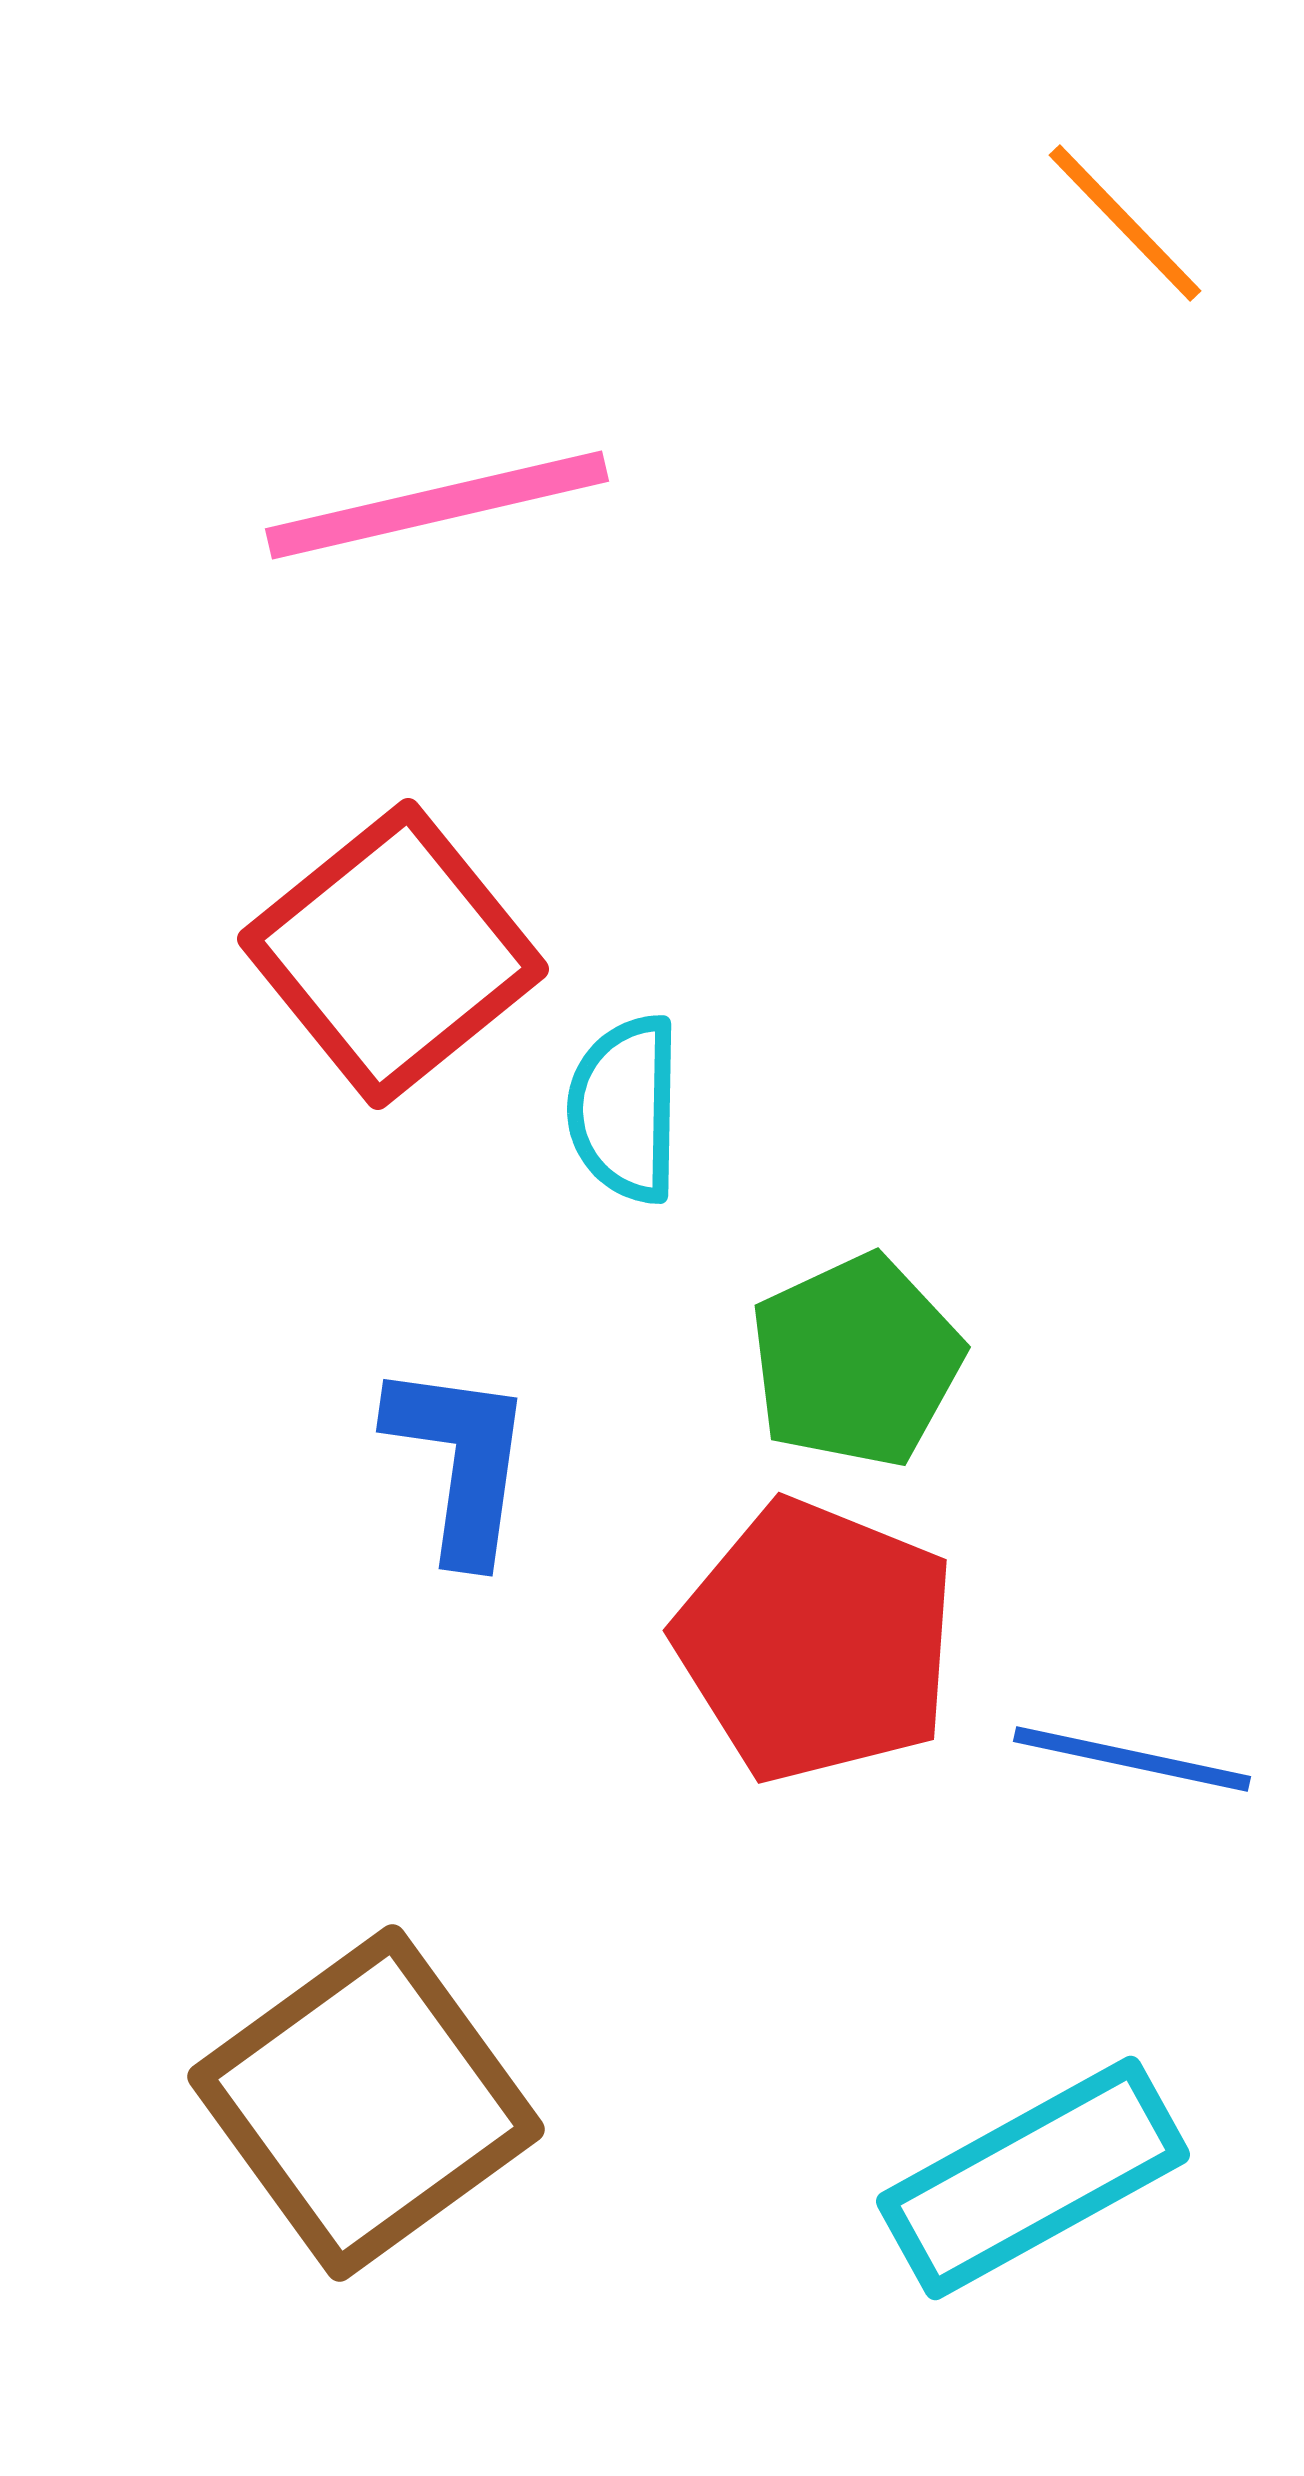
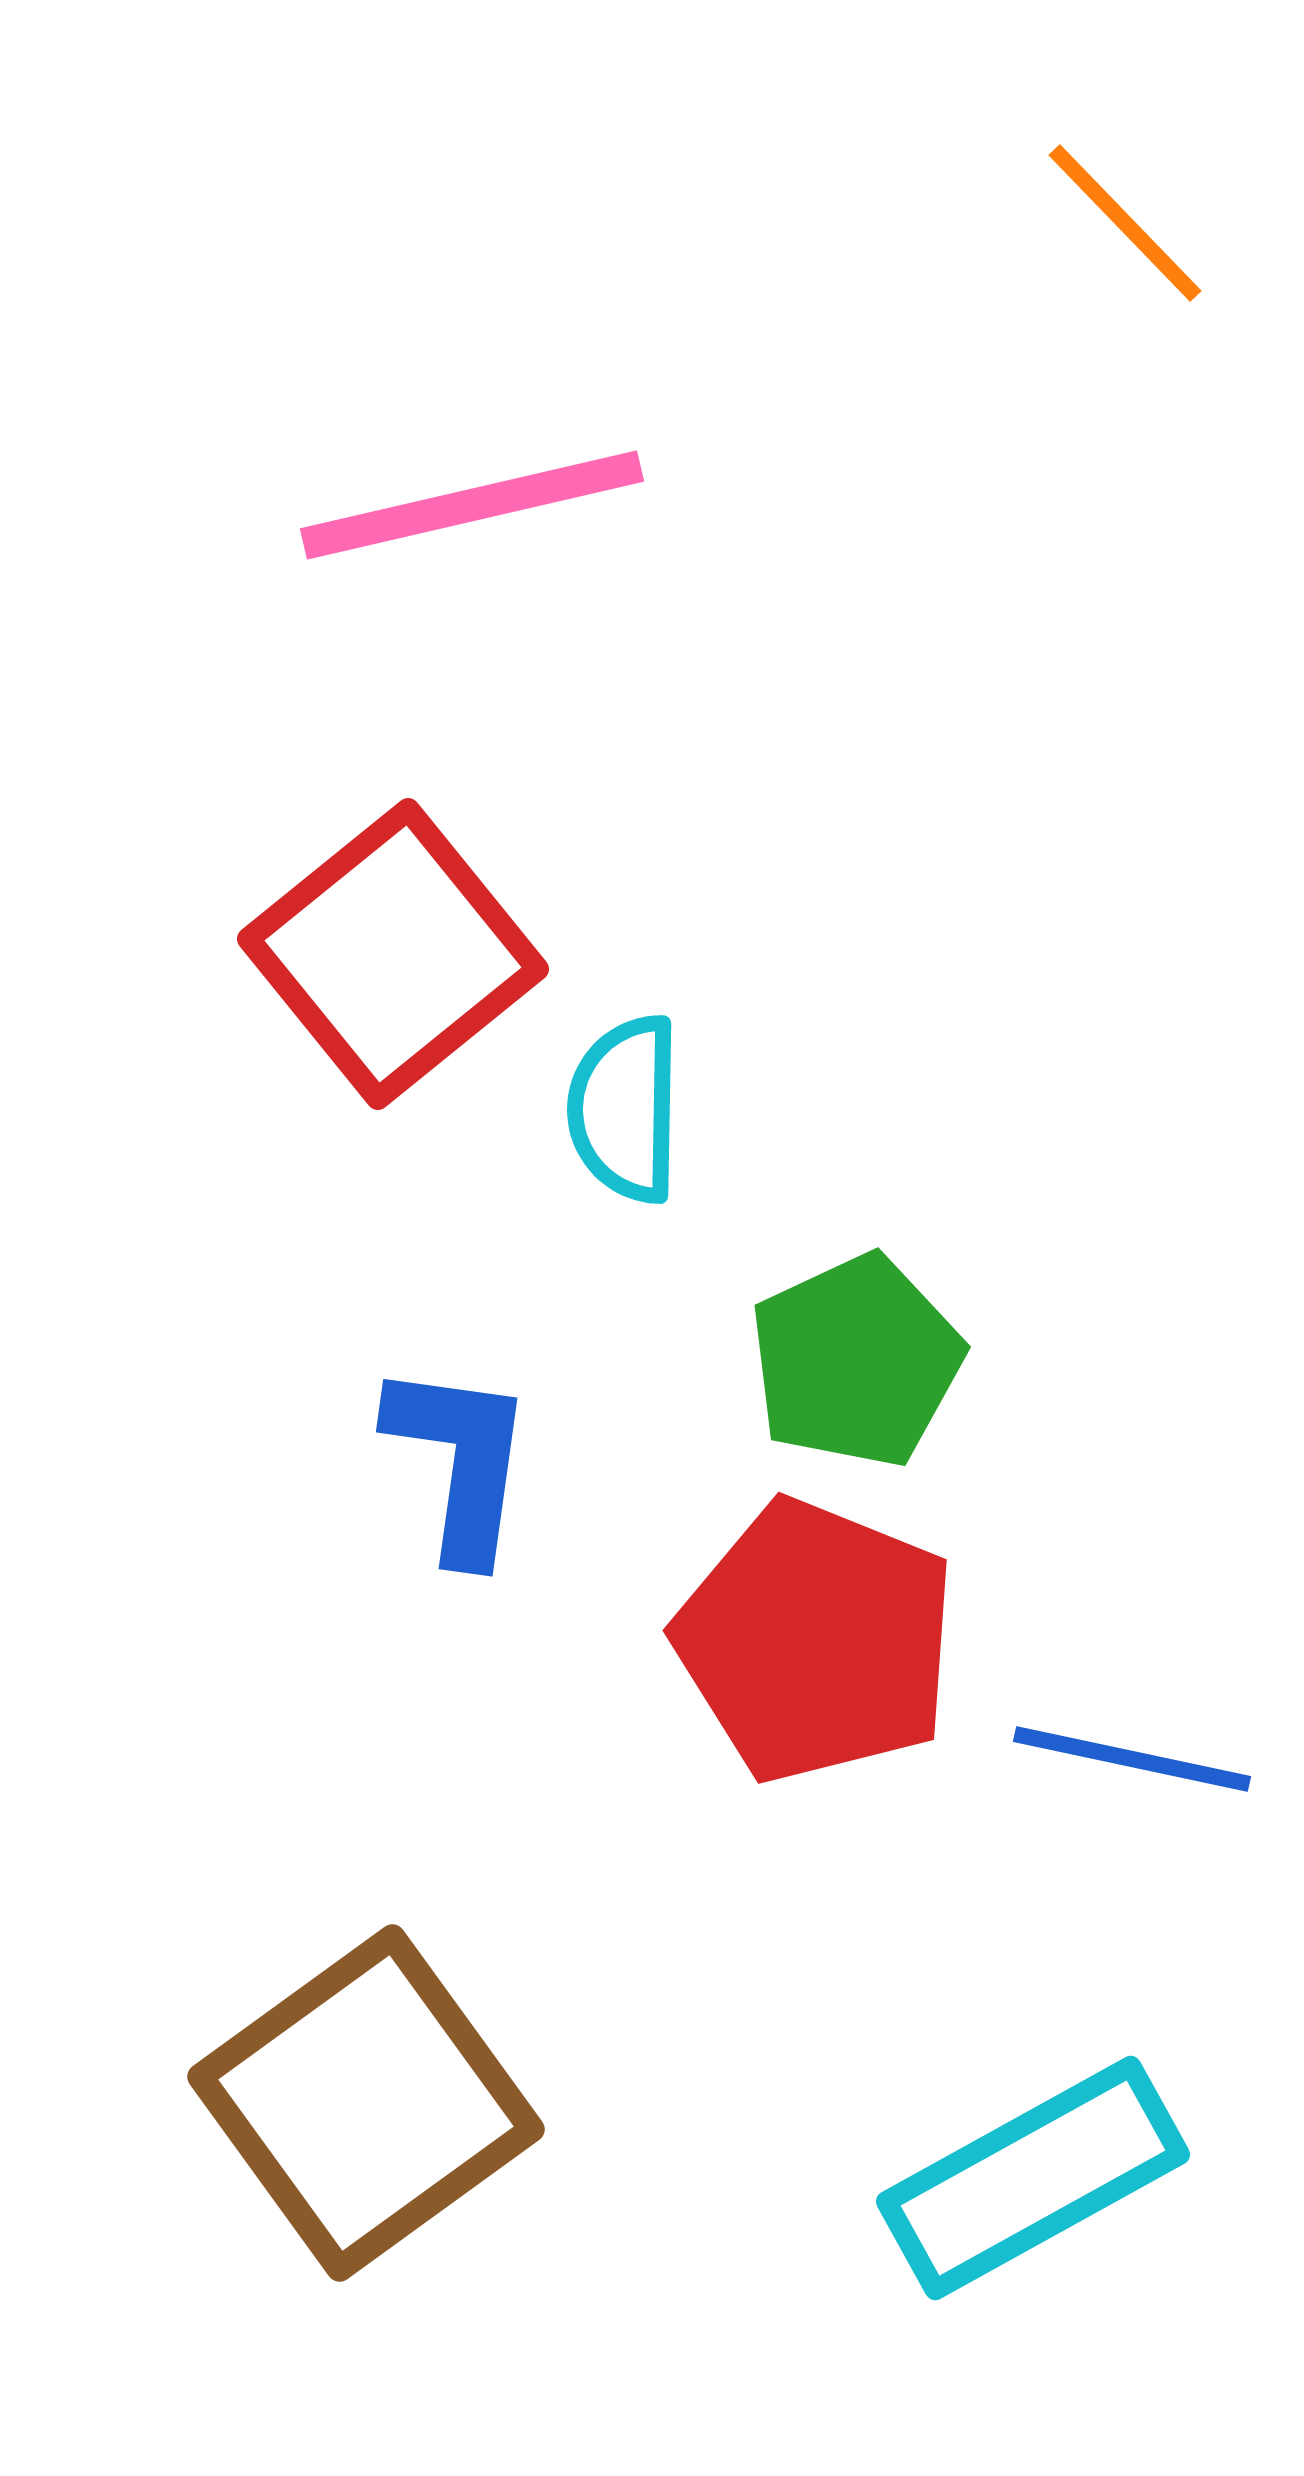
pink line: moved 35 px right
